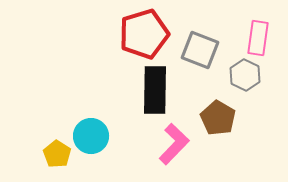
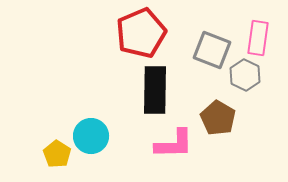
red pentagon: moved 3 px left, 1 px up; rotated 6 degrees counterclockwise
gray square: moved 12 px right
pink L-shape: rotated 45 degrees clockwise
